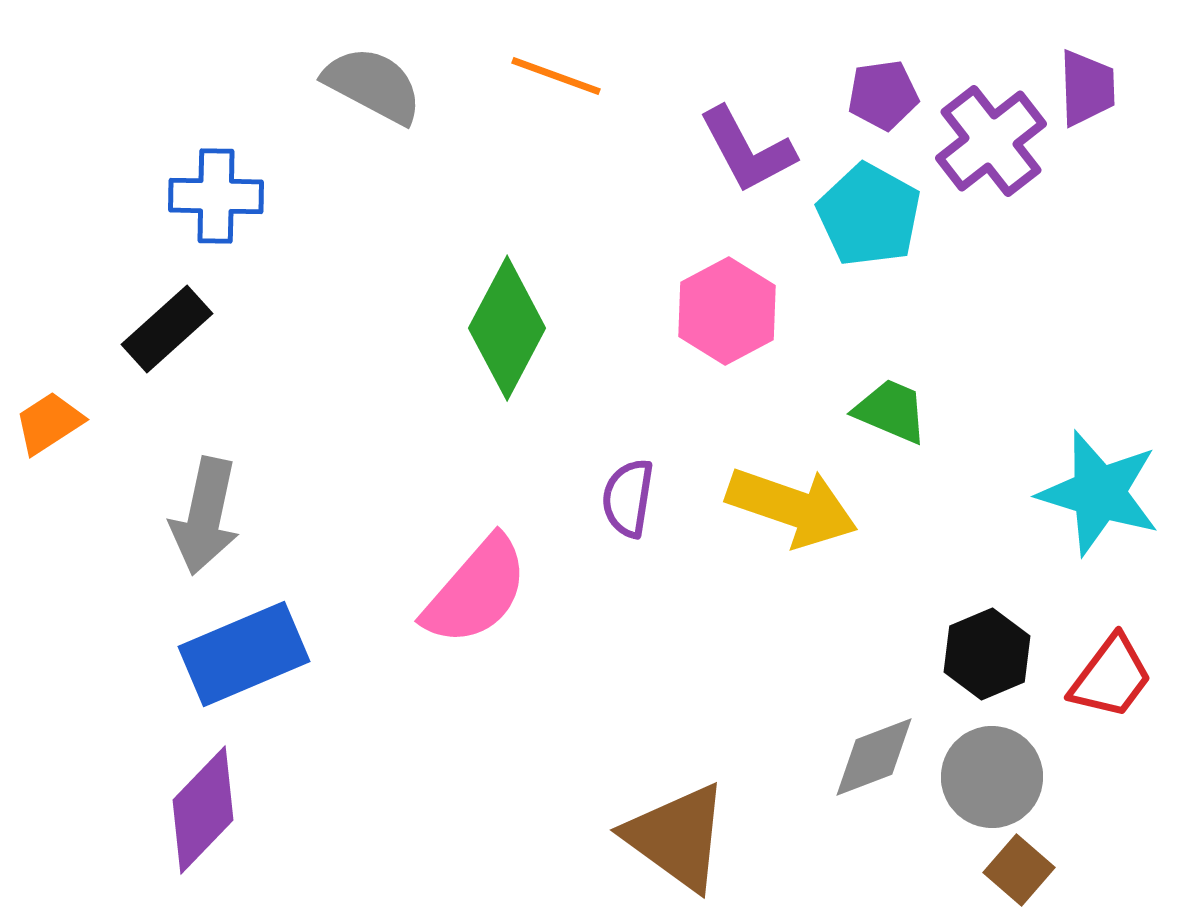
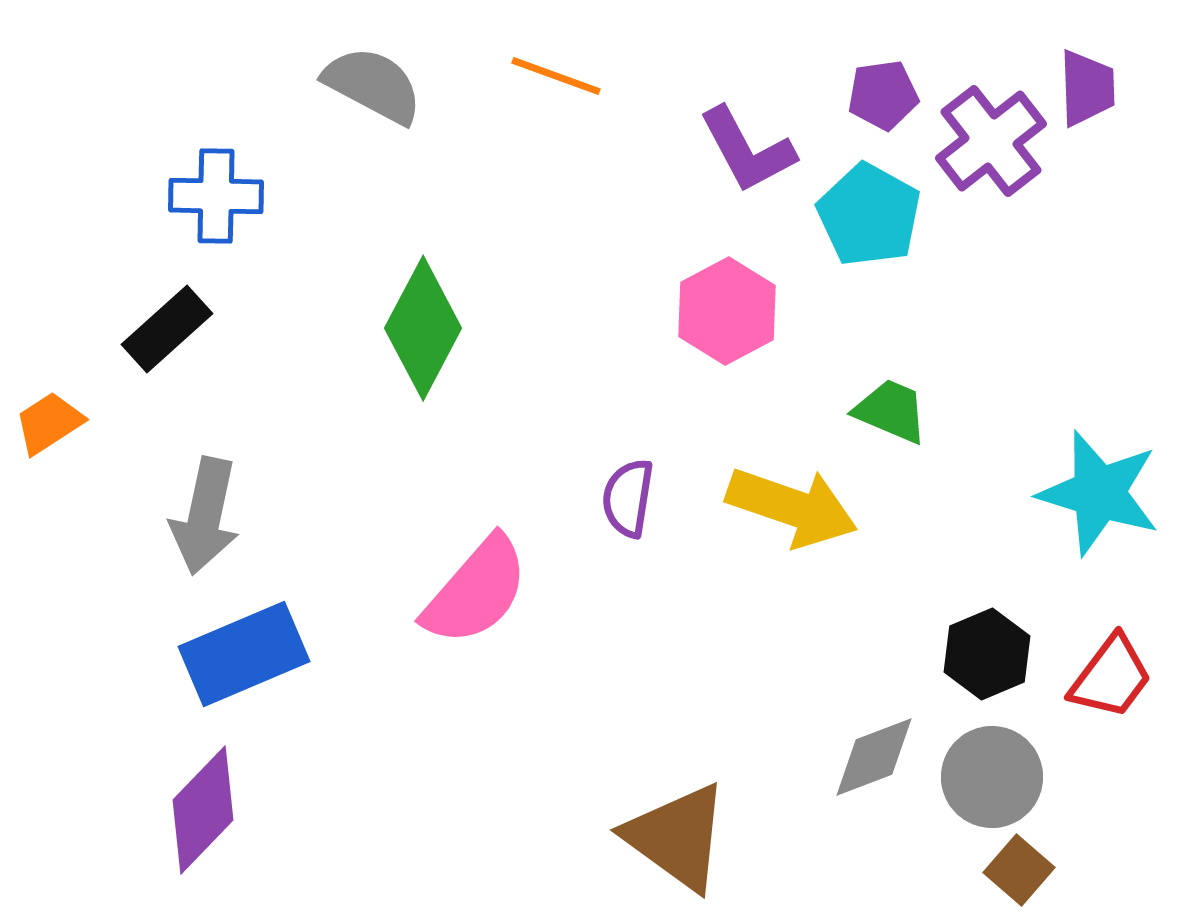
green diamond: moved 84 px left
